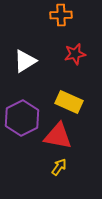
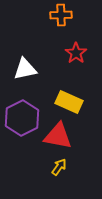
red star: moved 1 px right, 1 px up; rotated 25 degrees counterclockwise
white triangle: moved 8 px down; rotated 20 degrees clockwise
